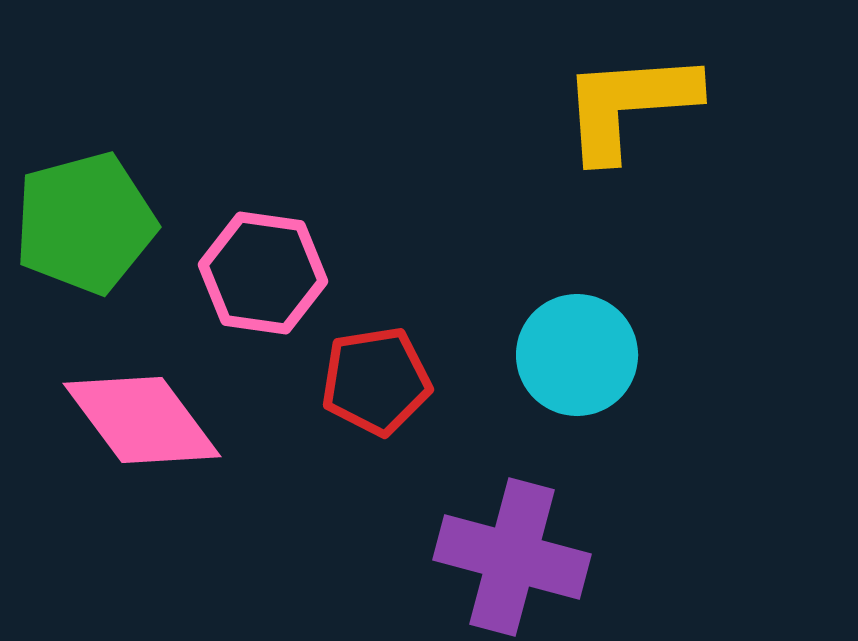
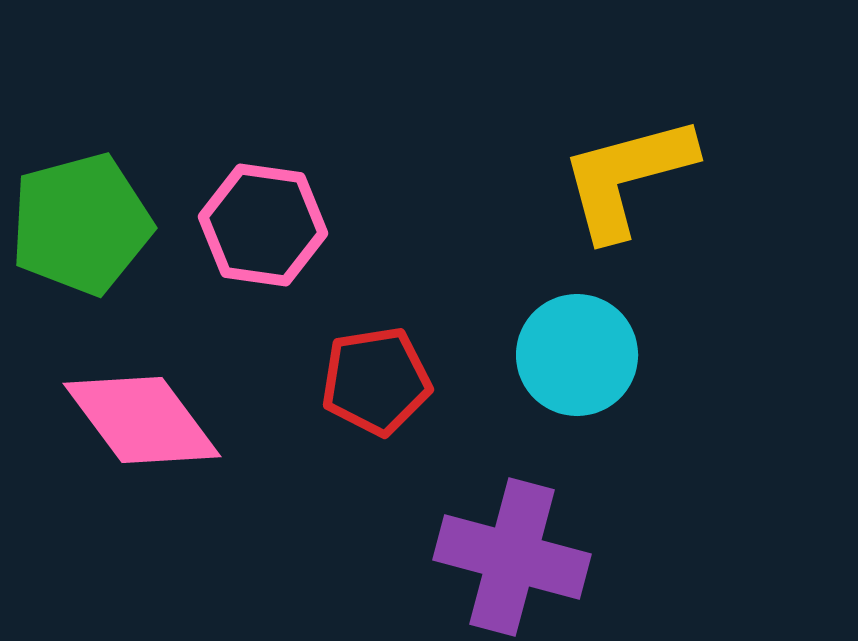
yellow L-shape: moved 2 px left, 72 px down; rotated 11 degrees counterclockwise
green pentagon: moved 4 px left, 1 px down
pink hexagon: moved 48 px up
